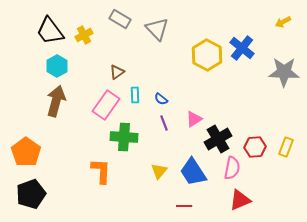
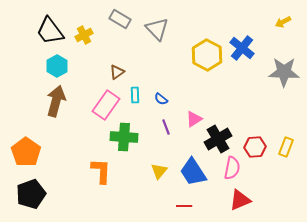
purple line: moved 2 px right, 4 px down
